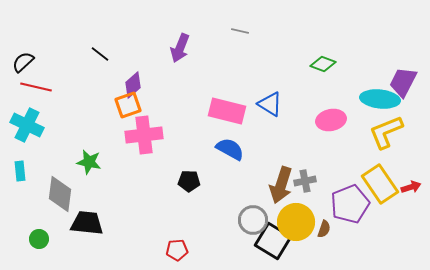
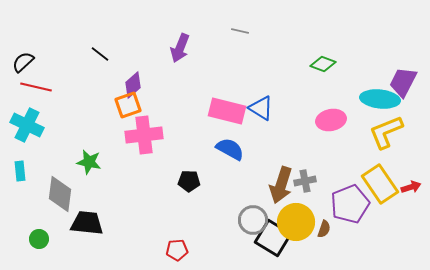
blue triangle: moved 9 px left, 4 px down
black square: moved 3 px up
